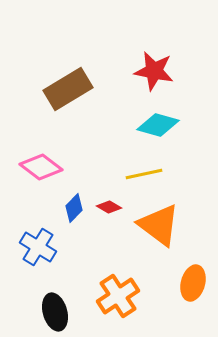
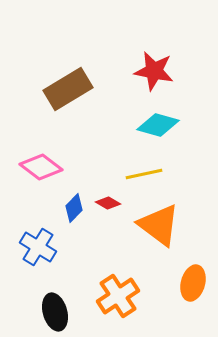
red diamond: moved 1 px left, 4 px up
